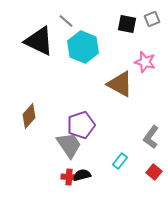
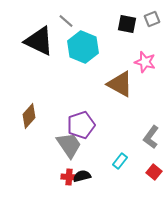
black semicircle: moved 1 px down
